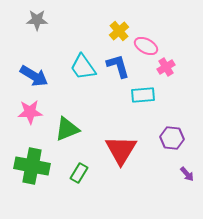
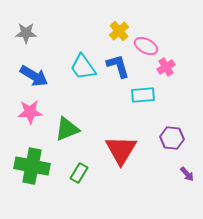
gray star: moved 11 px left, 13 px down
